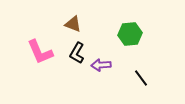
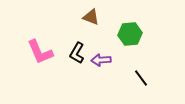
brown triangle: moved 18 px right, 7 px up
purple arrow: moved 5 px up
